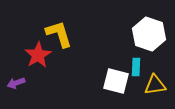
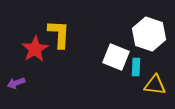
yellow L-shape: rotated 20 degrees clockwise
red star: moved 3 px left, 6 px up
white square: moved 24 px up; rotated 8 degrees clockwise
yellow triangle: rotated 15 degrees clockwise
